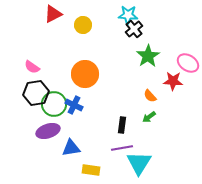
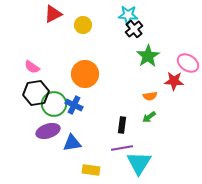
red star: moved 1 px right
orange semicircle: rotated 56 degrees counterclockwise
blue triangle: moved 1 px right, 5 px up
